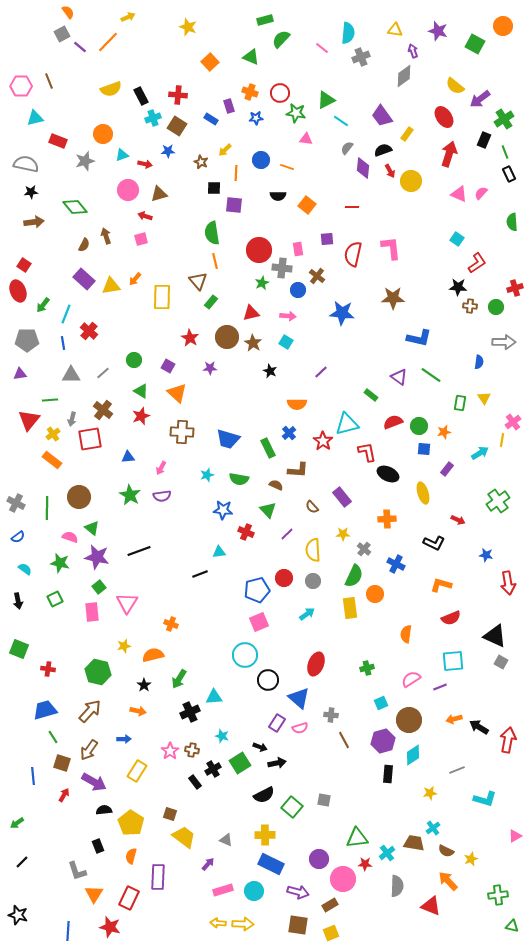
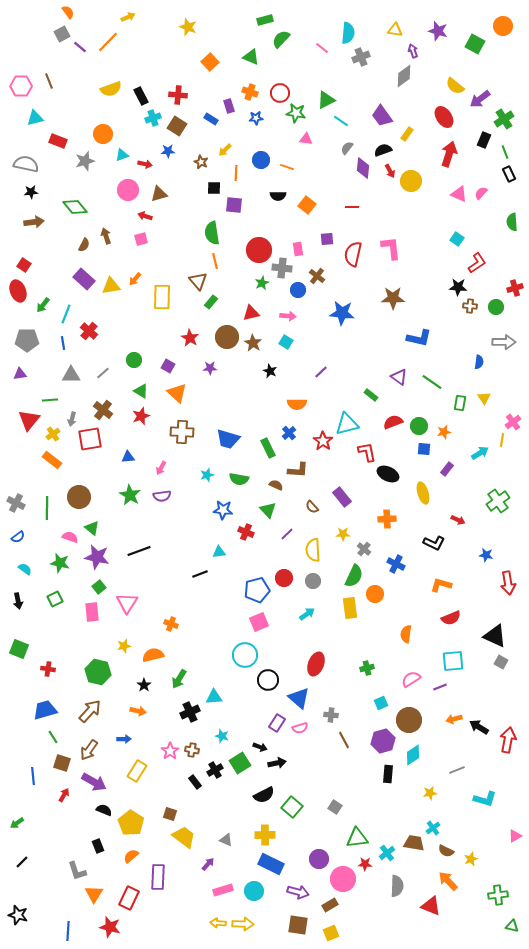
green line at (431, 375): moved 1 px right, 7 px down
black cross at (213, 769): moved 2 px right, 1 px down
gray square at (324, 800): moved 11 px right, 7 px down; rotated 24 degrees clockwise
black semicircle at (104, 810): rotated 28 degrees clockwise
orange semicircle at (131, 856): rotated 35 degrees clockwise
